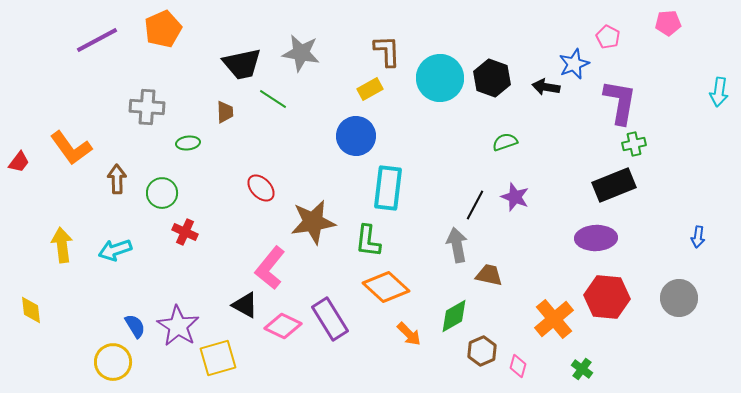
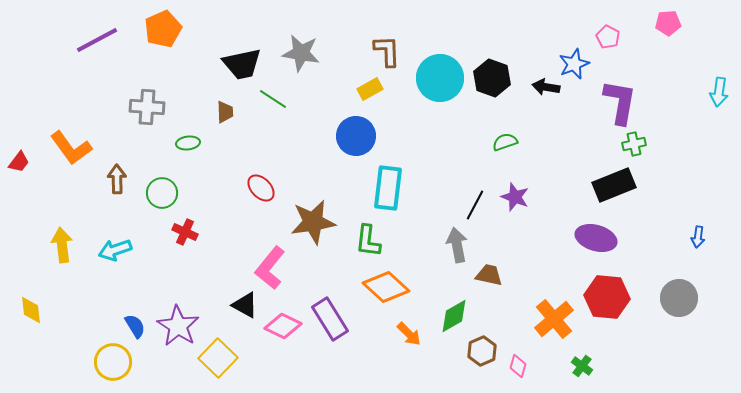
purple ellipse at (596, 238): rotated 18 degrees clockwise
yellow square at (218, 358): rotated 30 degrees counterclockwise
green cross at (582, 369): moved 3 px up
